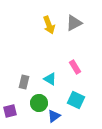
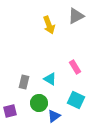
gray triangle: moved 2 px right, 7 px up
